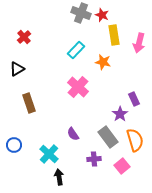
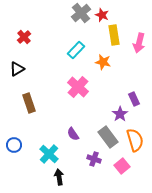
gray cross: rotated 30 degrees clockwise
purple cross: rotated 24 degrees clockwise
